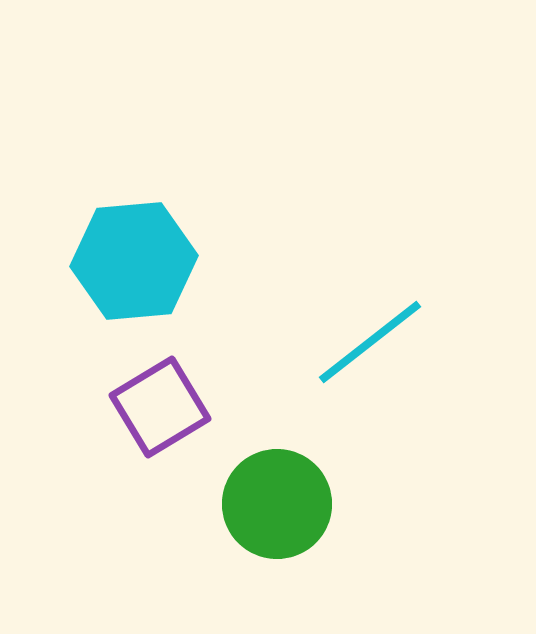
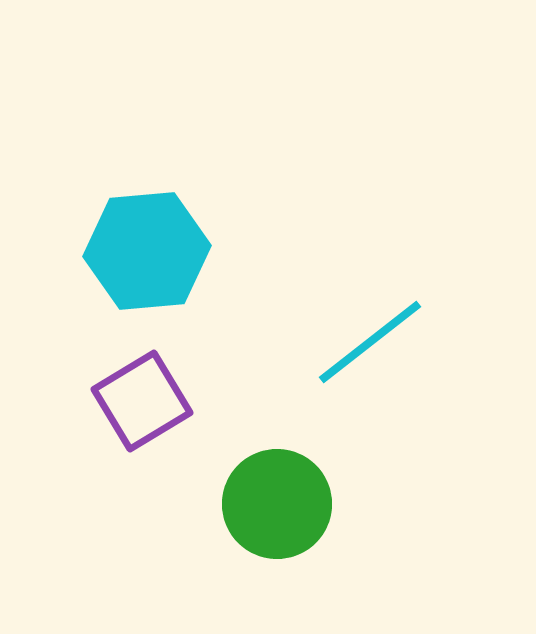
cyan hexagon: moved 13 px right, 10 px up
purple square: moved 18 px left, 6 px up
